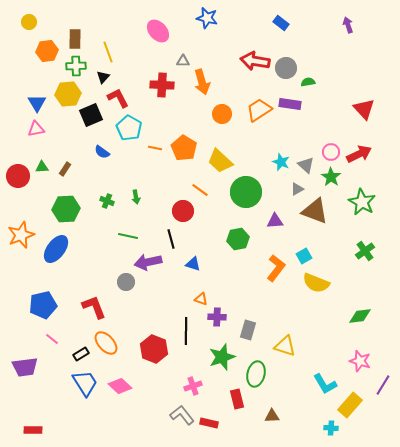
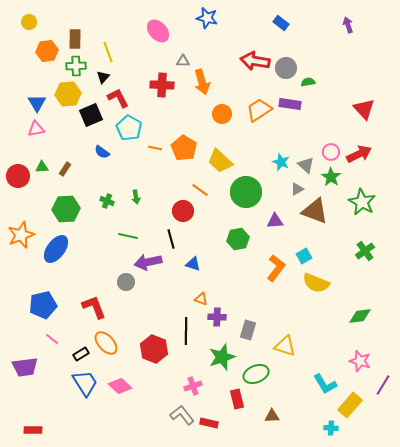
green ellipse at (256, 374): rotated 55 degrees clockwise
